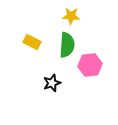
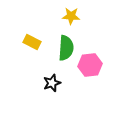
green semicircle: moved 1 px left, 3 px down
